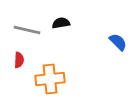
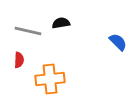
gray line: moved 1 px right, 1 px down
